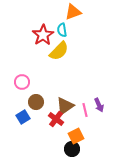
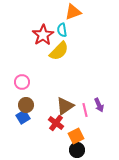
brown circle: moved 10 px left, 3 px down
red cross: moved 4 px down
black circle: moved 5 px right, 1 px down
